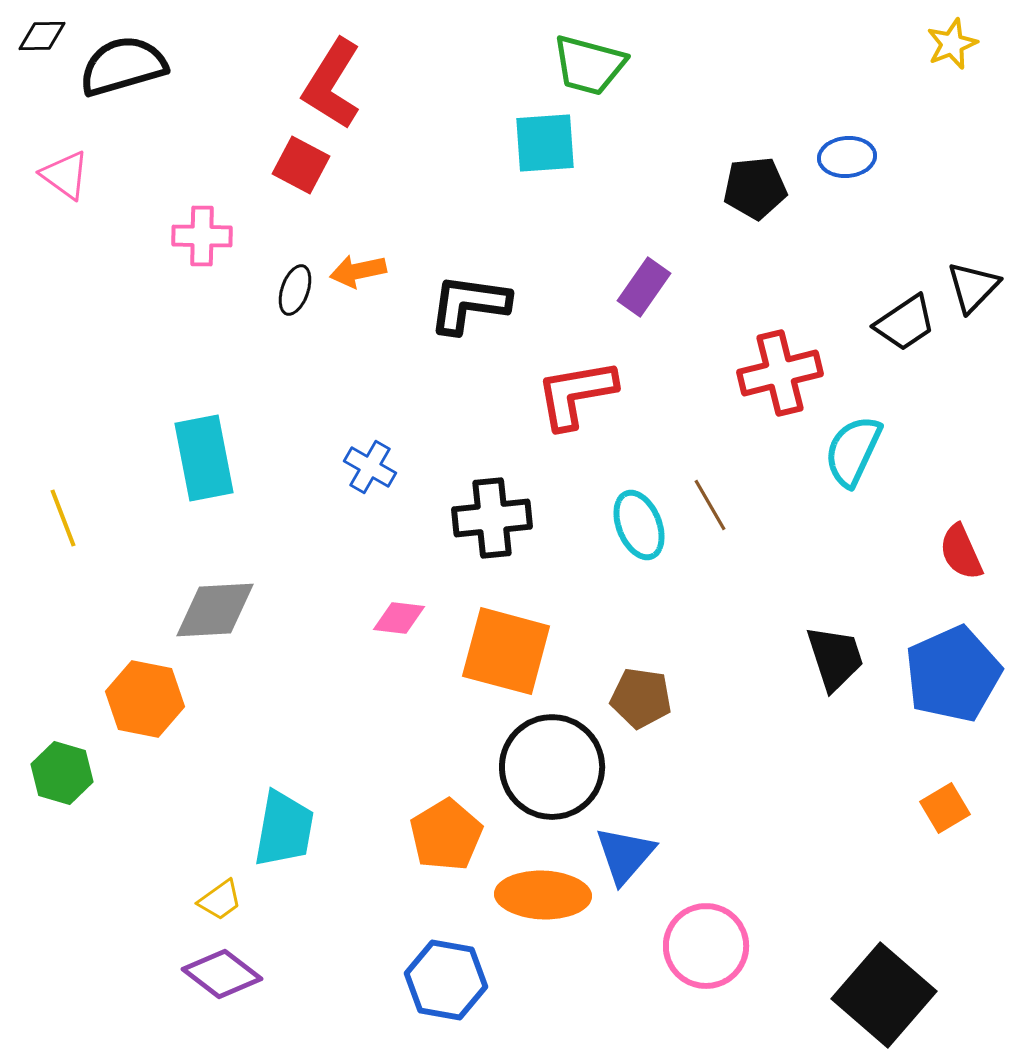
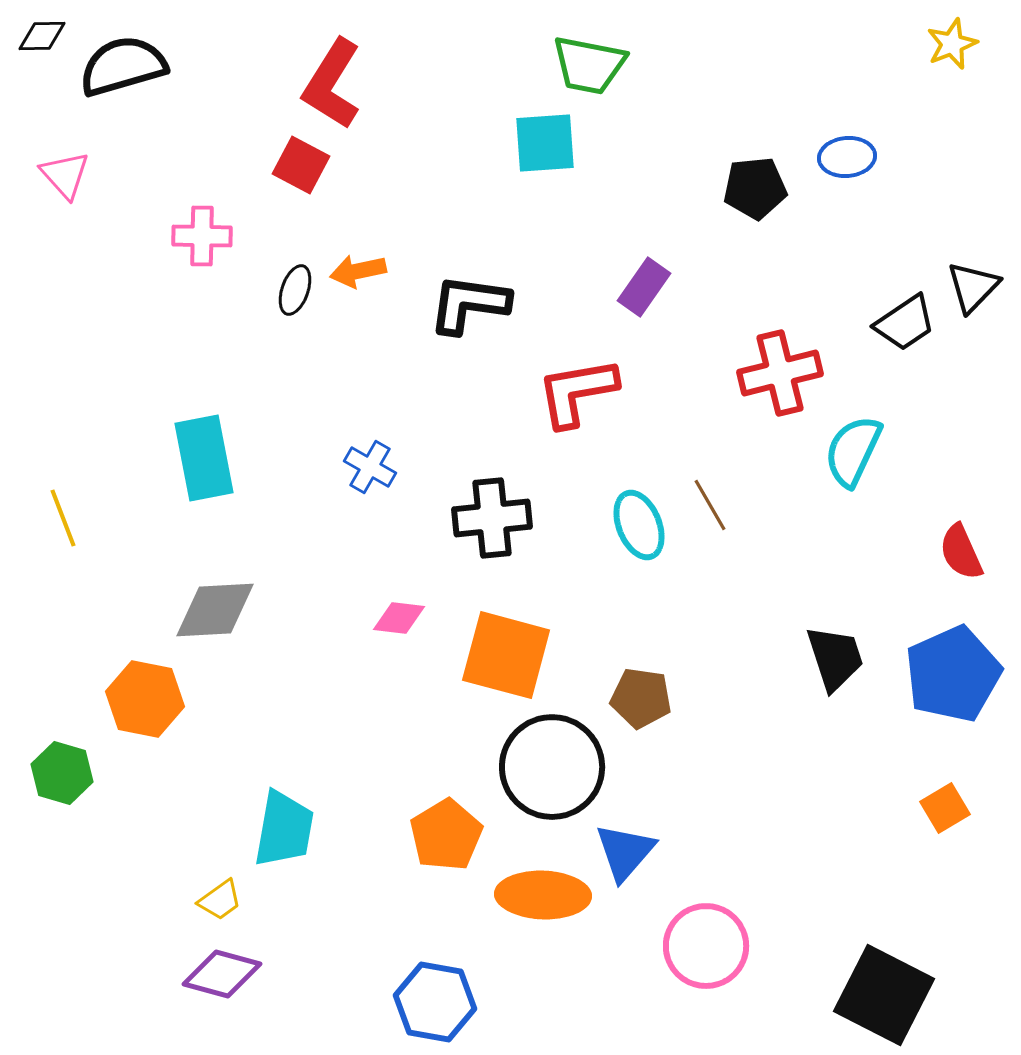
green trapezoid at (589, 65): rotated 4 degrees counterclockwise
pink triangle at (65, 175): rotated 12 degrees clockwise
red L-shape at (576, 394): moved 1 px right, 2 px up
orange square at (506, 651): moved 4 px down
blue triangle at (625, 855): moved 3 px up
purple diamond at (222, 974): rotated 22 degrees counterclockwise
blue hexagon at (446, 980): moved 11 px left, 22 px down
black square at (884, 995): rotated 14 degrees counterclockwise
